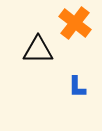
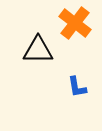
blue L-shape: rotated 10 degrees counterclockwise
